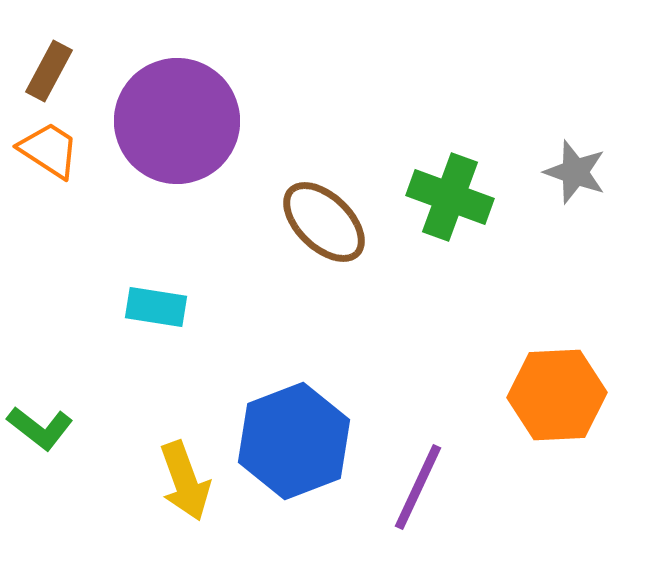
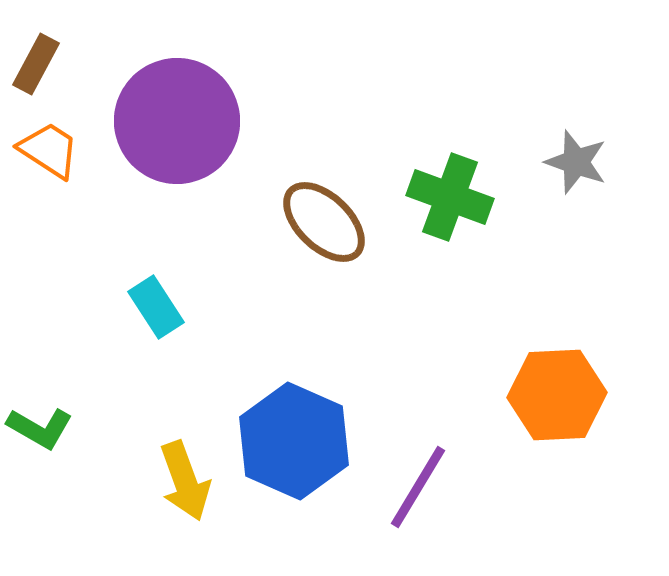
brown rectangle: moved 13 px left, 7 px up
gray star: moved 1 px right, 10 px up
cyan rectangle: rotated 48 degrees clockwise
green L-shape: rotated 8 degrees counterclockwise
blue hexagon: rotated 15 degrees counterclockwise
purple line: rotated 6 degrees clockwise
